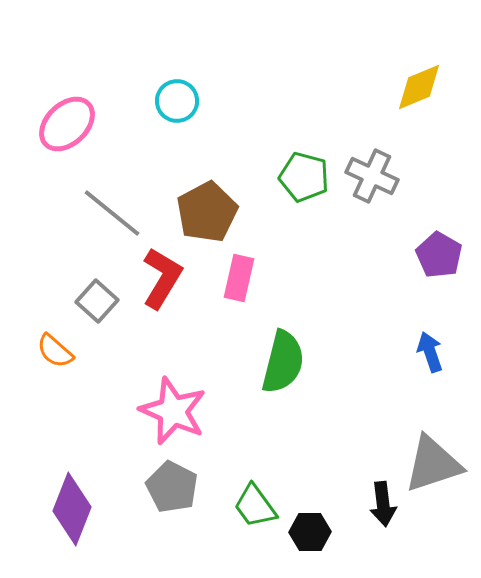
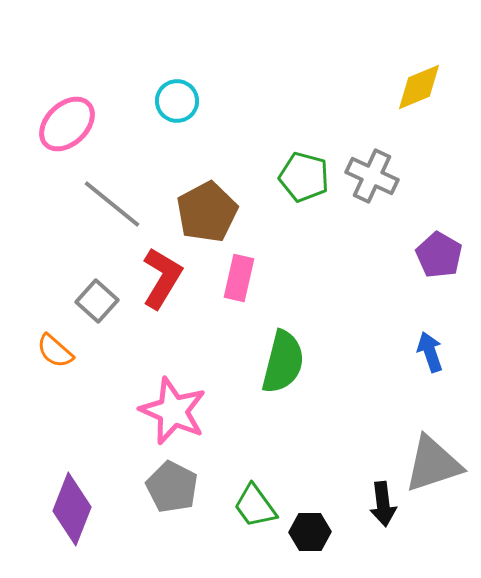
gray line: moved 9 px up
